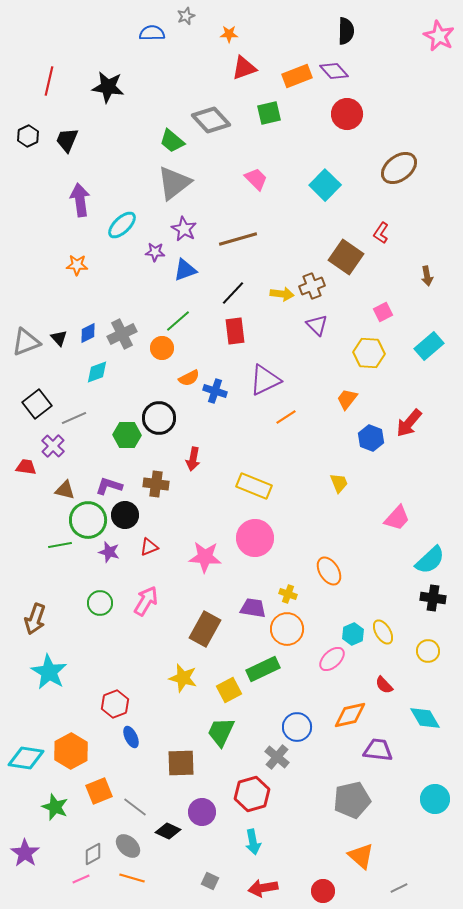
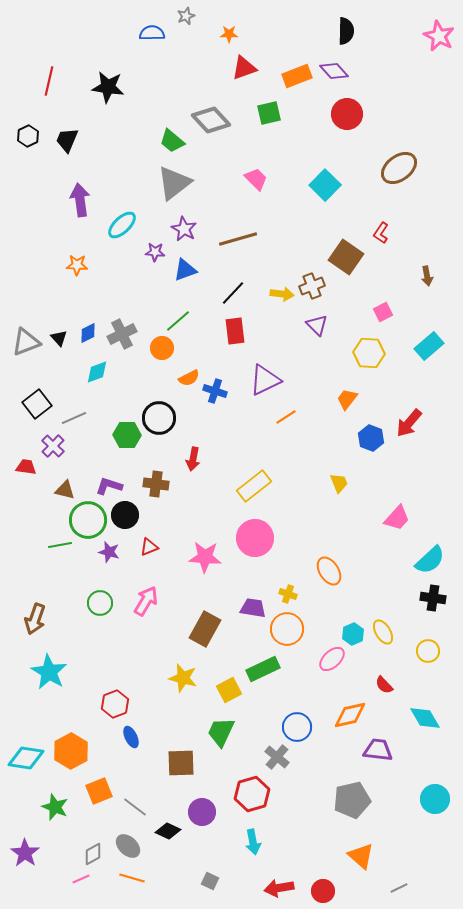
yellow rectangle at (254, 486): rotated 60 degrees counterclockwise
red arrow at (263, 888): moved 16 px right
